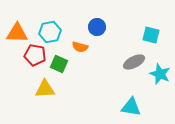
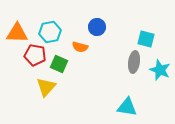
cyan square: moved 5 px left, 4 px down
gray ellipse: rotated 55 degrees counterclockwise
cyan star: moved 4 px up
yellow triangle: moved 1 px right, 2 px up; rotated 45 degrees counterclockwise
cyan triangle: moved 4 px left
